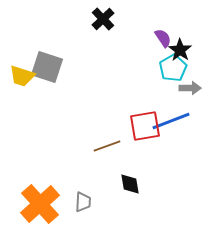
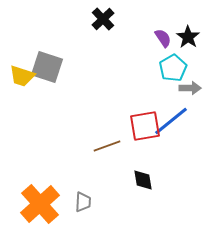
black star: moved 8 px right, 13 px up
blue line: rotated 18 degrees counterclockwise
black diamond: moved 13 px right, 4 px up
